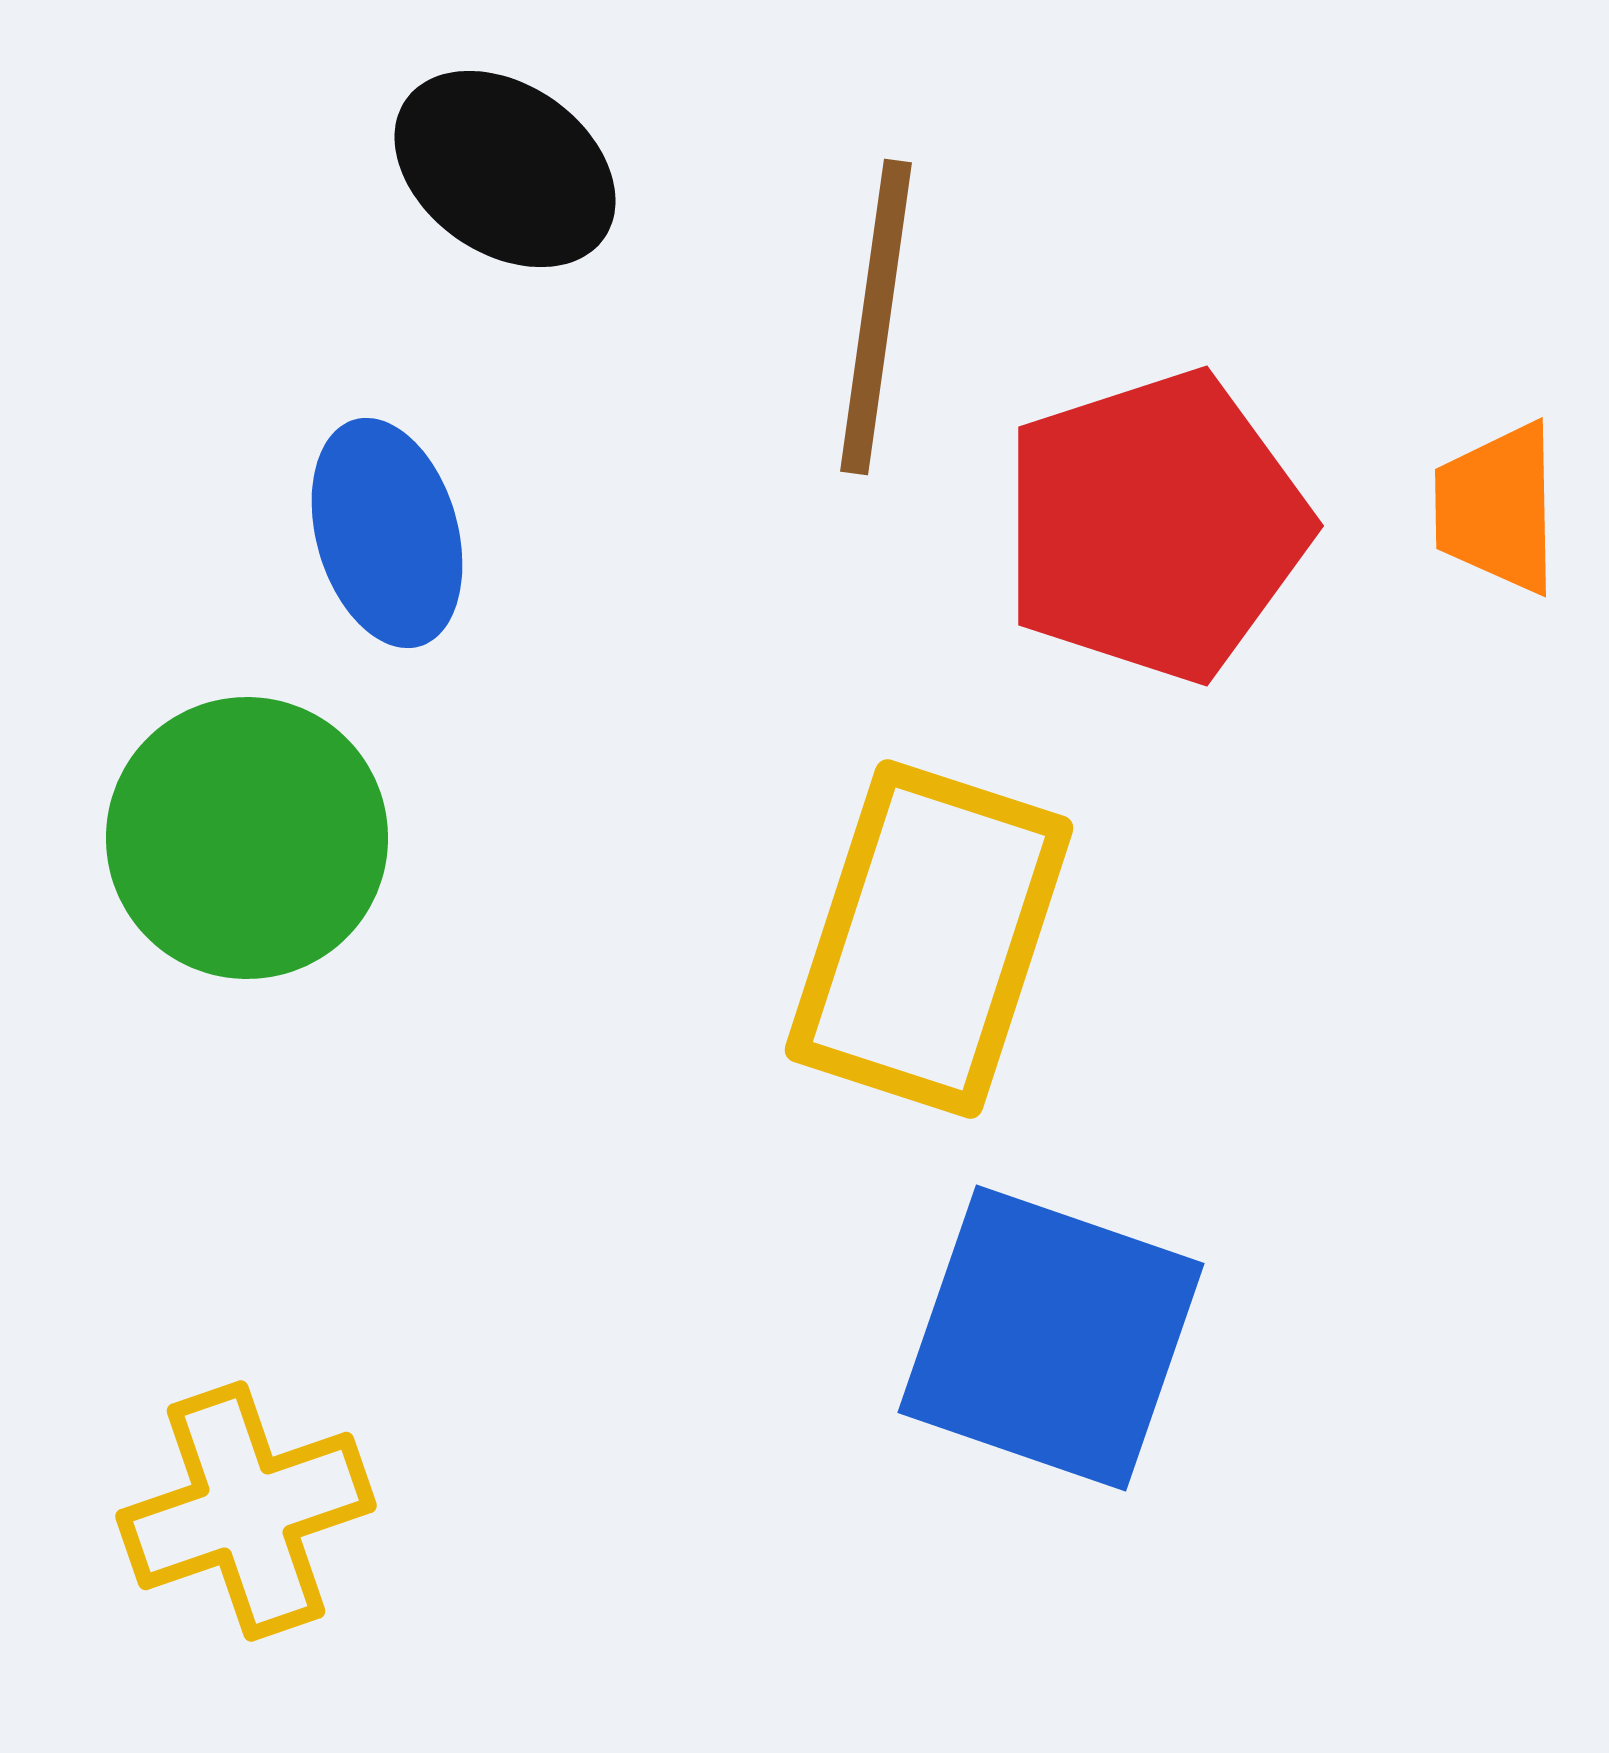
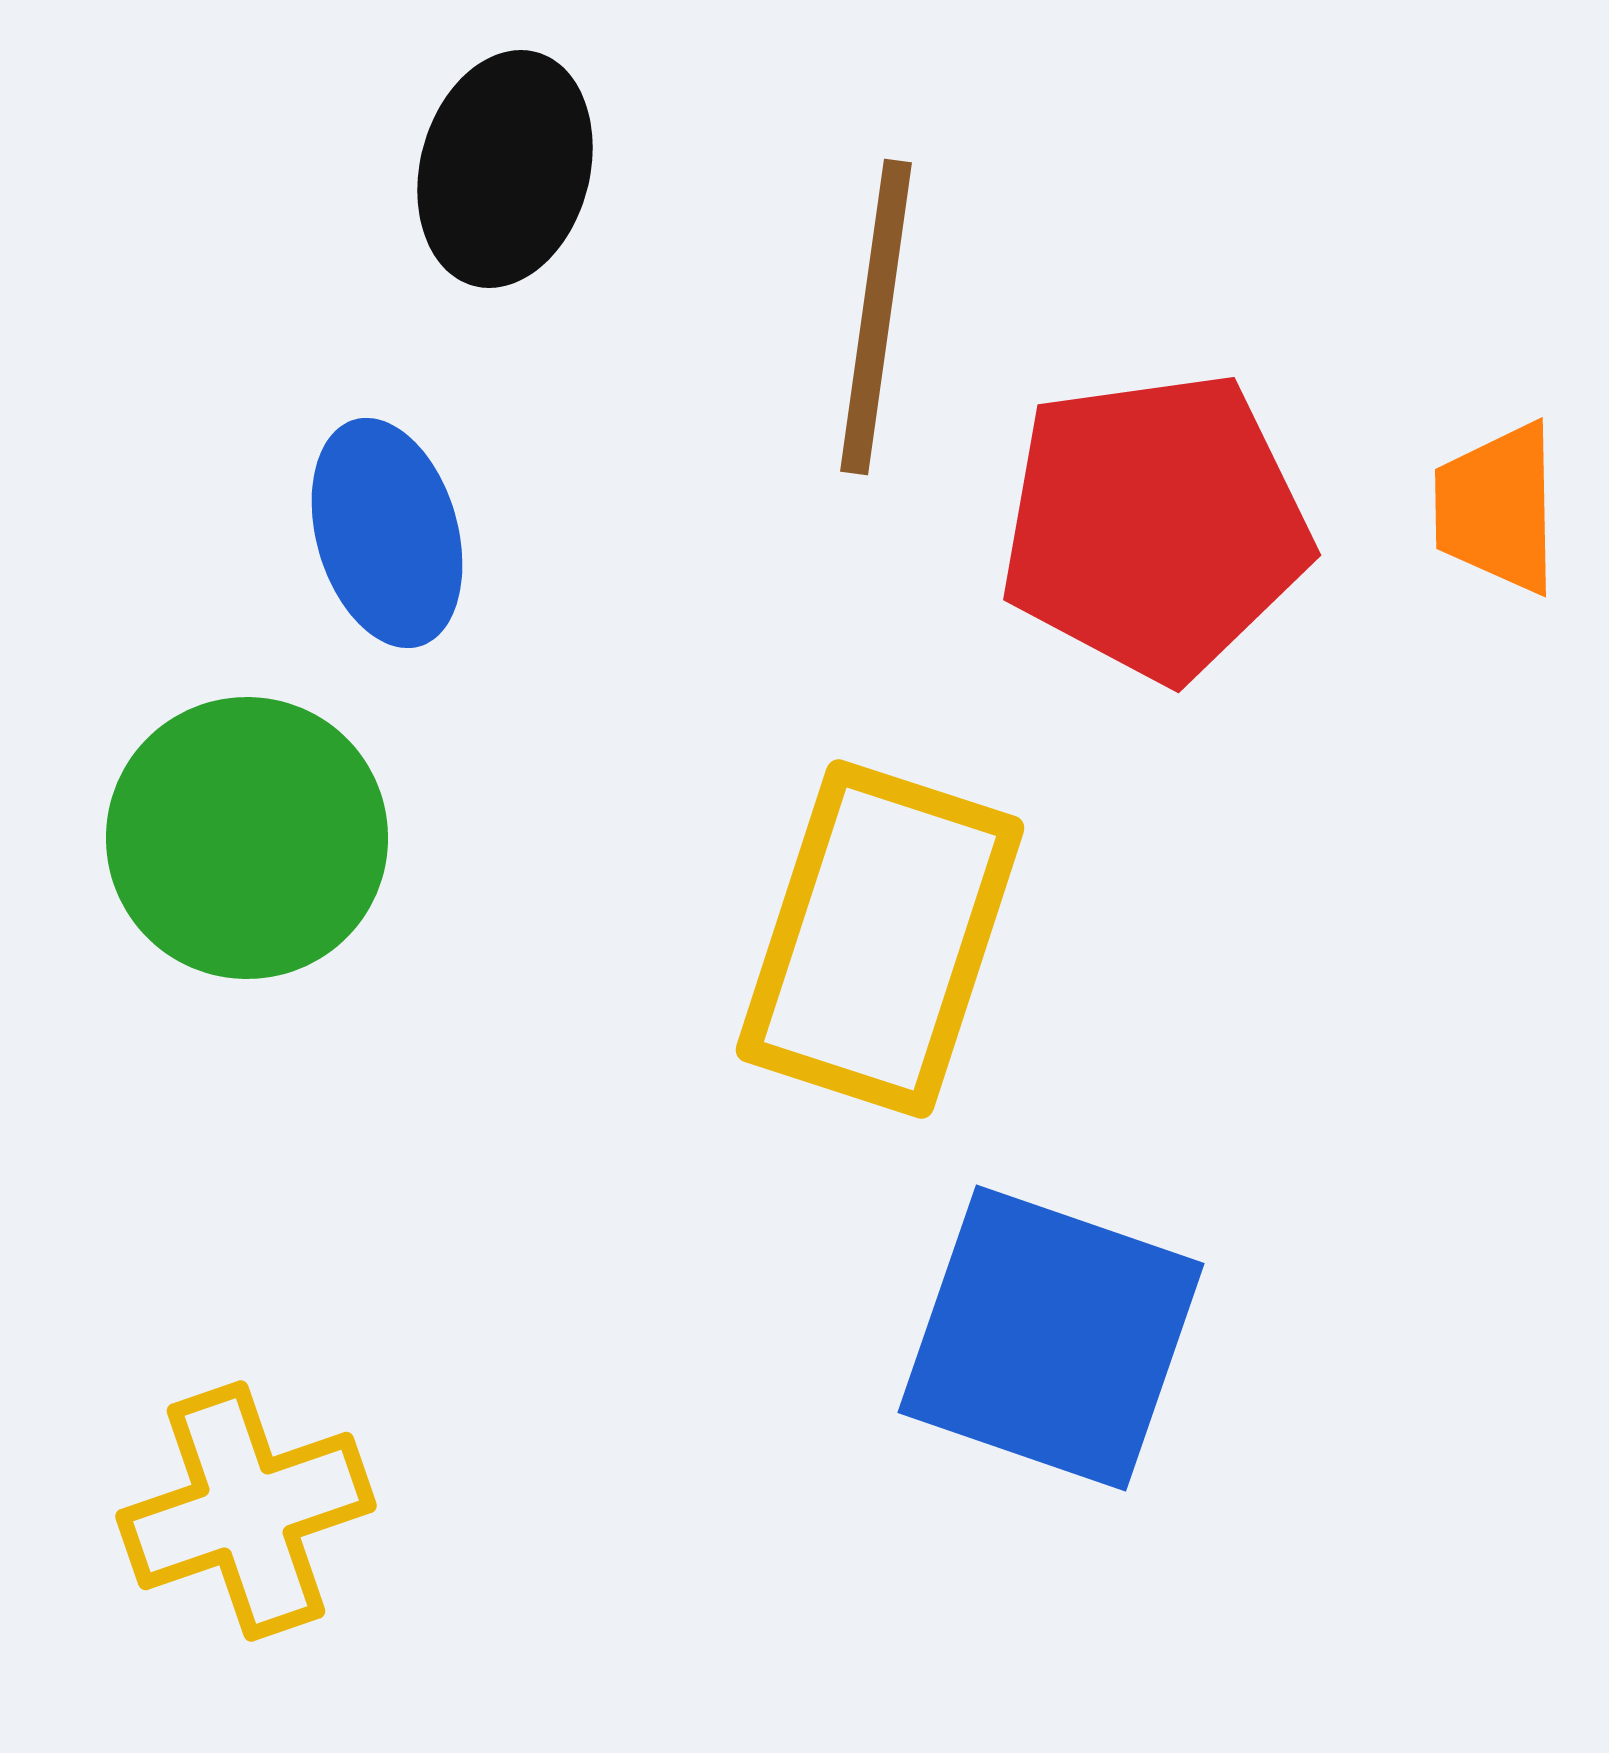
black ellipse: rotated 70 degrees clockwise
red pentagon: rotated 10 degrees clockwise
yellow rectangle: moved 49 px left
